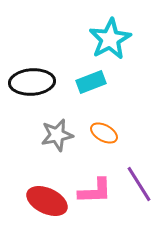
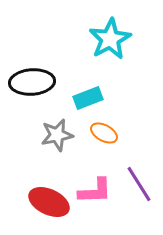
cyan rectangle: moved 3 px left, 16 px down
red ellipse: moved 2 px right, 1 px down
